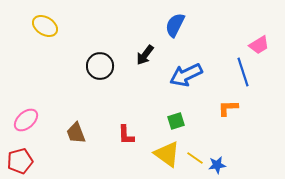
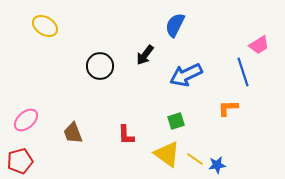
brown trapezoid: moved 3 px left
yellow line: moved 1 px down
